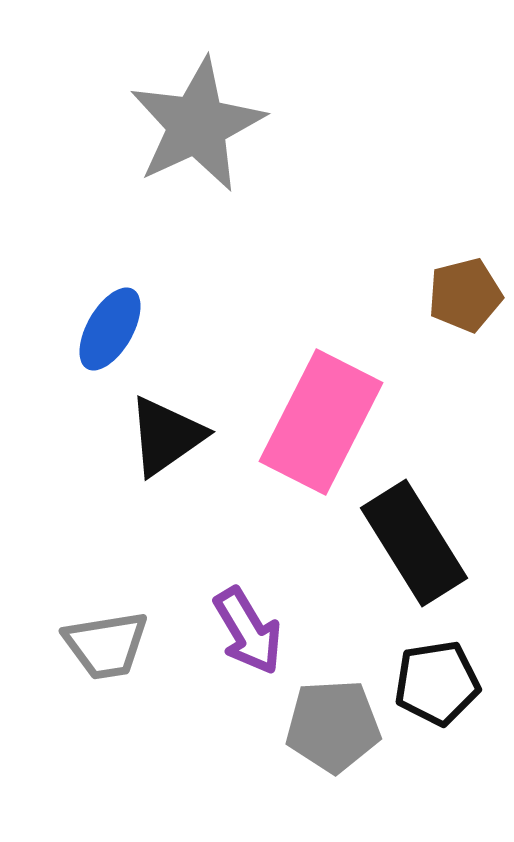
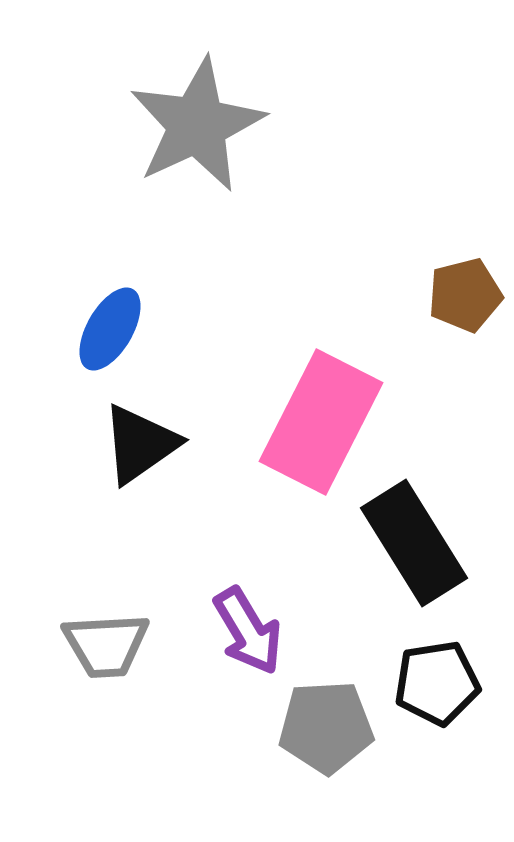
black triangle: moved 26 px left, 8 px down
gray trapezoid: rotated 6 degrees clockwise
gray pentagon: moved 7 px left, 1 px down
